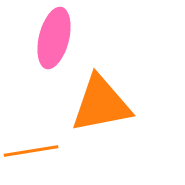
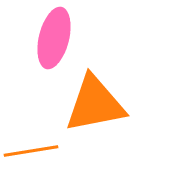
orange triangle: moved 6 px left
